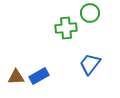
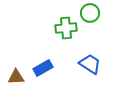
blue trapezoid: rotated 85 degrees clockwise
blue rectangle: moved 4 px right, 8 px up
